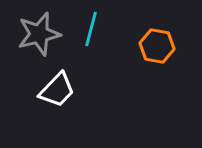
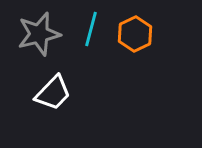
orange hexagon: moved 22 px left, 12 px up; rotated 24 degrees clockwise
white trapezoid: moved 4 px left, 3 px down
